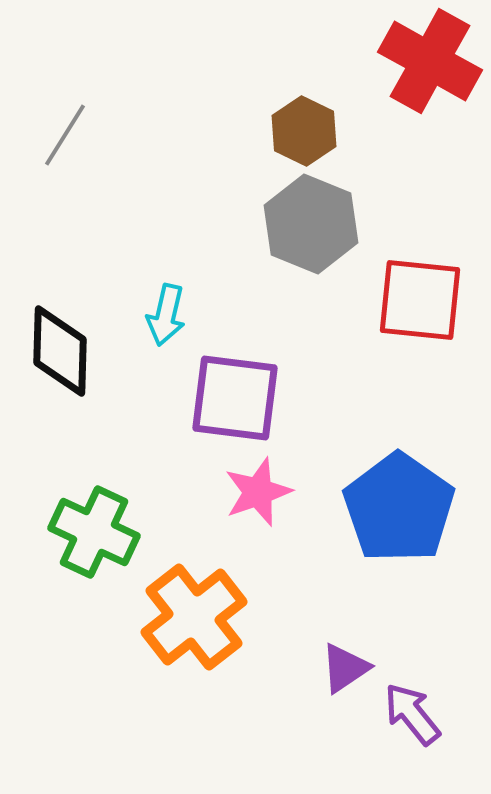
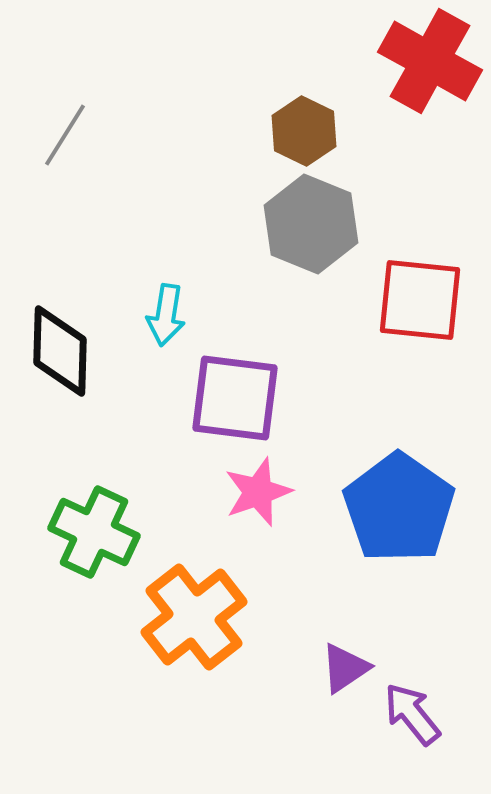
cyan arrow: rotated 4 degrees counterclockwise
